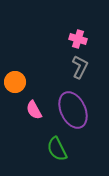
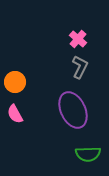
pink cross: rotated 24 degrees clockwise
pink semicircle: moved 19 px left, 4 px down
green semicircle: moved 31 px right, 5 px down; rotated 65 degrees counterclockwise
